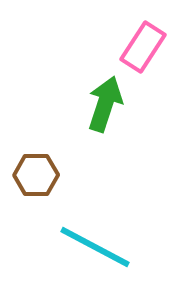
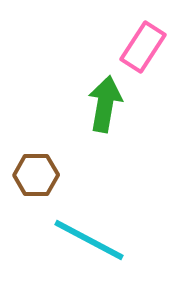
green arrow: rotated 8 degrees counterclockwise
cyan line: moved 6 px left, 7 px up
